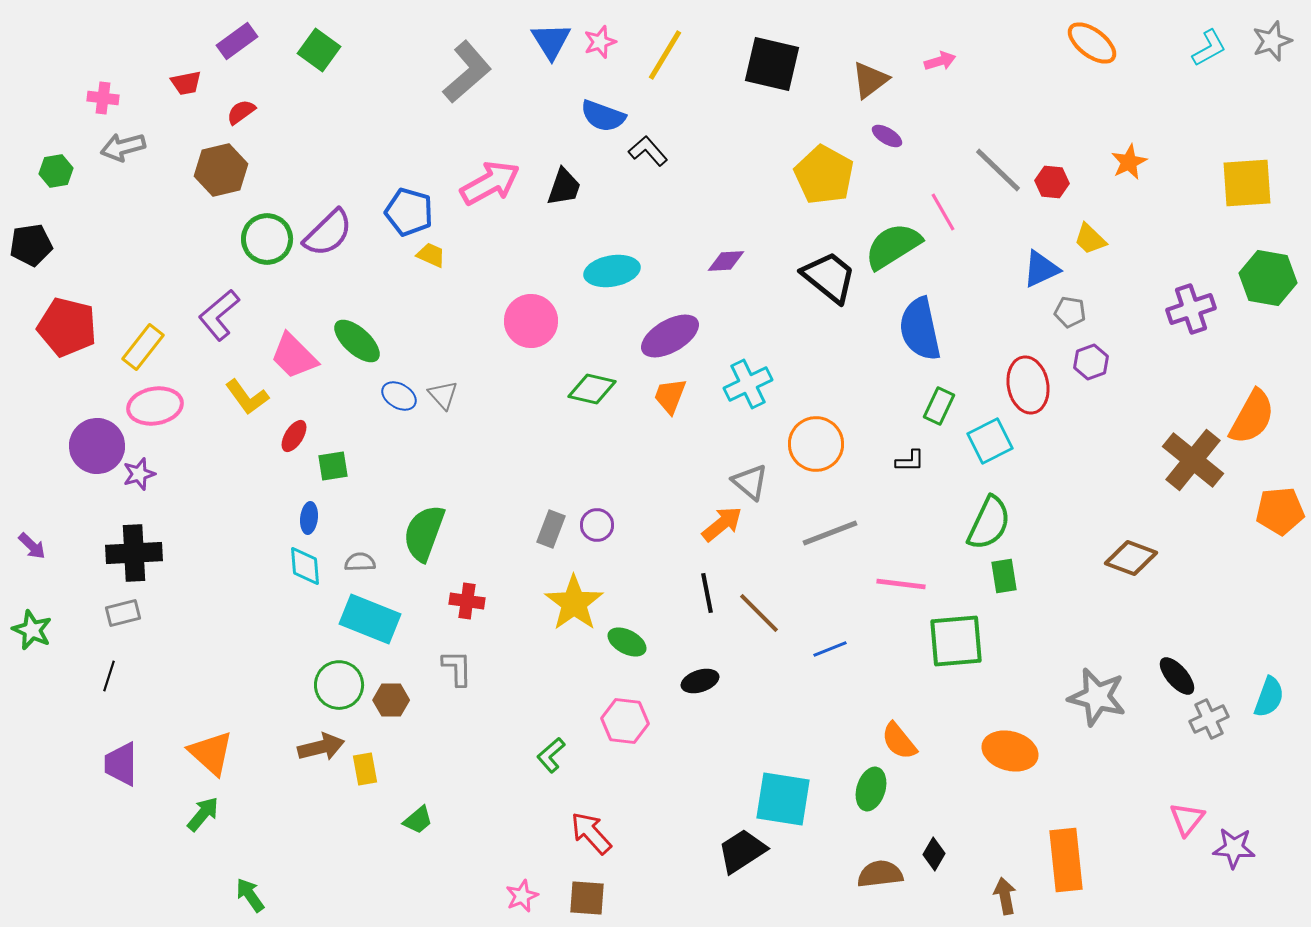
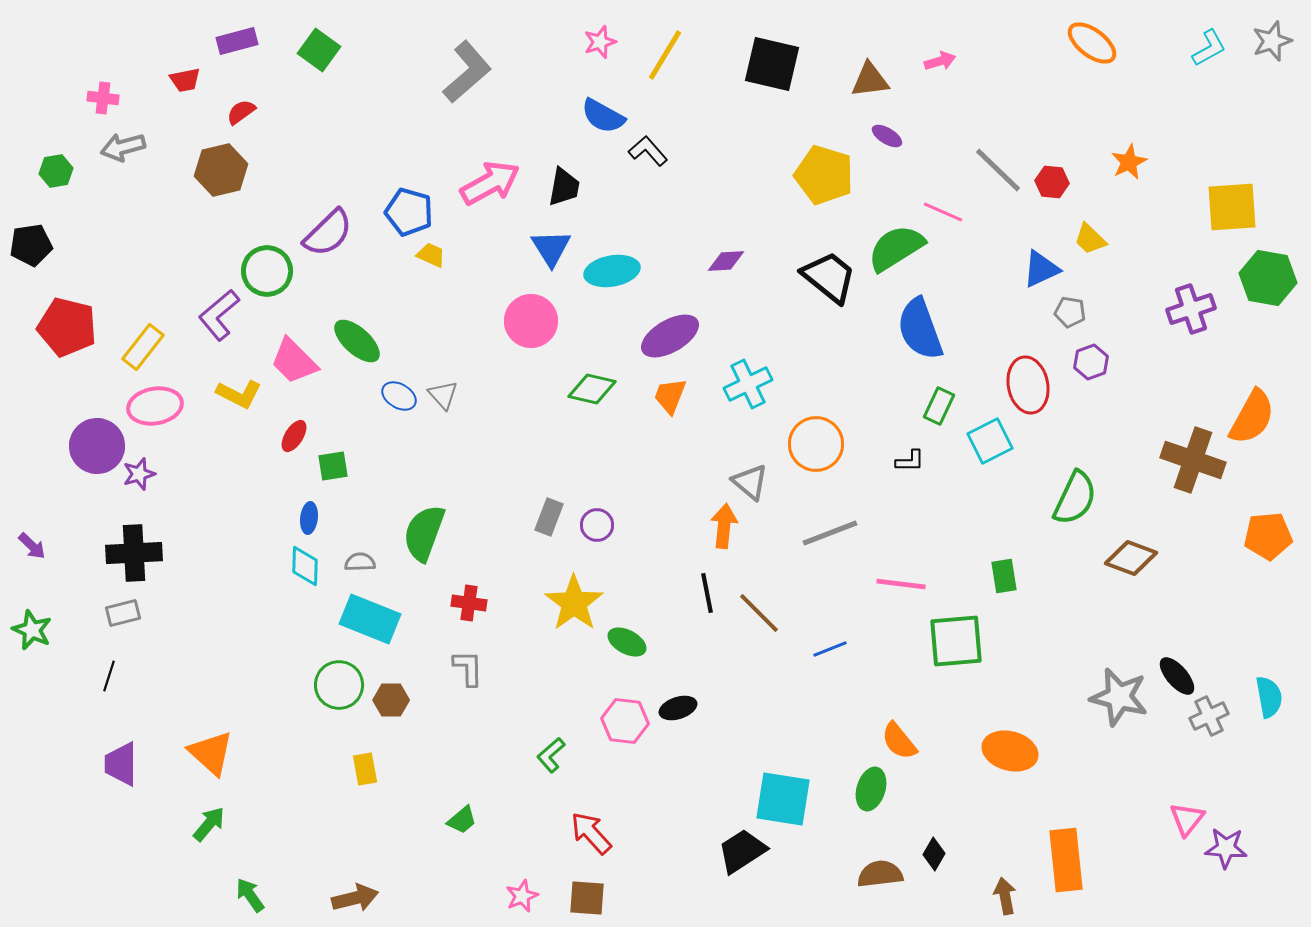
purple rectangle at (237, 41): rotated 21 degrees clockwise
blue triangle at (551, 41): moved 207 px down
brown triangle at (870, 80): rotated 30 degrees clockwise
red trapezoid at (186, 83): moved 1 px left, 3 px up
blue semicircle at (603, 116): rotated 9 degrees clockwise
yellow pentagon at (824, 175): rotated 12 degrees counterclockwise
yellow square at (1247, 183): moved 15 px left, 24 px down
black trapezoid at (564, 187): rotated 9 degrees counterclockwise
pink line at (943, 212): rotated 36 degrees counterclockwise
green circle at (267, 239): moved 32 px down
green semicircle at (893, 246): moved 3 px right, 2 px down
blue semicircle at (920, 329): rotated 8 degrees counterclockwise
pink trapezoid at (294, 356): moved 5 px down
yellow L-shape at (247, 397): moved 8 px left, 3 px up; rotated 27 degrees counterclockwise
brown cross at (1193, 460): rotated 20 degrees counterclockwise
orange pentagon at (1280, 511): moved 12 px left, 25 px down
green semicircle at (989, 523): moved 86 px right, 25 px up
orange arrow at (722, 524): moved 2 px right, 2 px down; rotated 45 degrees counterclockwise
gray rectangle at (551, 529): moved 2 px left, 12 px up
cyan diamond at (305, 566): rotated 6 degrees clockwise
red cross at (467, 601): moved 2 px right, 2 px down
gray L-shape at (457, 668): moved 11 px right
black ellipse at (700, 681): moved 22 px left, 27 px down
gray star at (1097, 697): moved 22 px right
cyan semicircle at (1269, 697): rotated 30 degrees counterclockwise
gray cross at (1209, 719): moved 3 px up
brown arrow at (321, 747): moved 34 px right, 151 px down
green arrow at (203, 814): moved 6 px right, 10 px down
green trapezoid at (418, 820): moved 44 px right
purple star at (1234, 848): moved 8 px left
